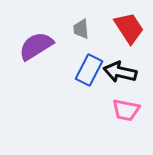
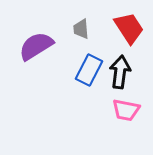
black arrow: rotated 84 degrees clockwise
